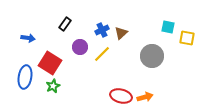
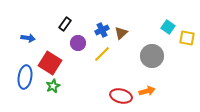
cyan square: rotated 24 degrees clockwise
purple circle: moved 2 px left, 4 px up
orange arrow: moved 2 px right, 6 px up
